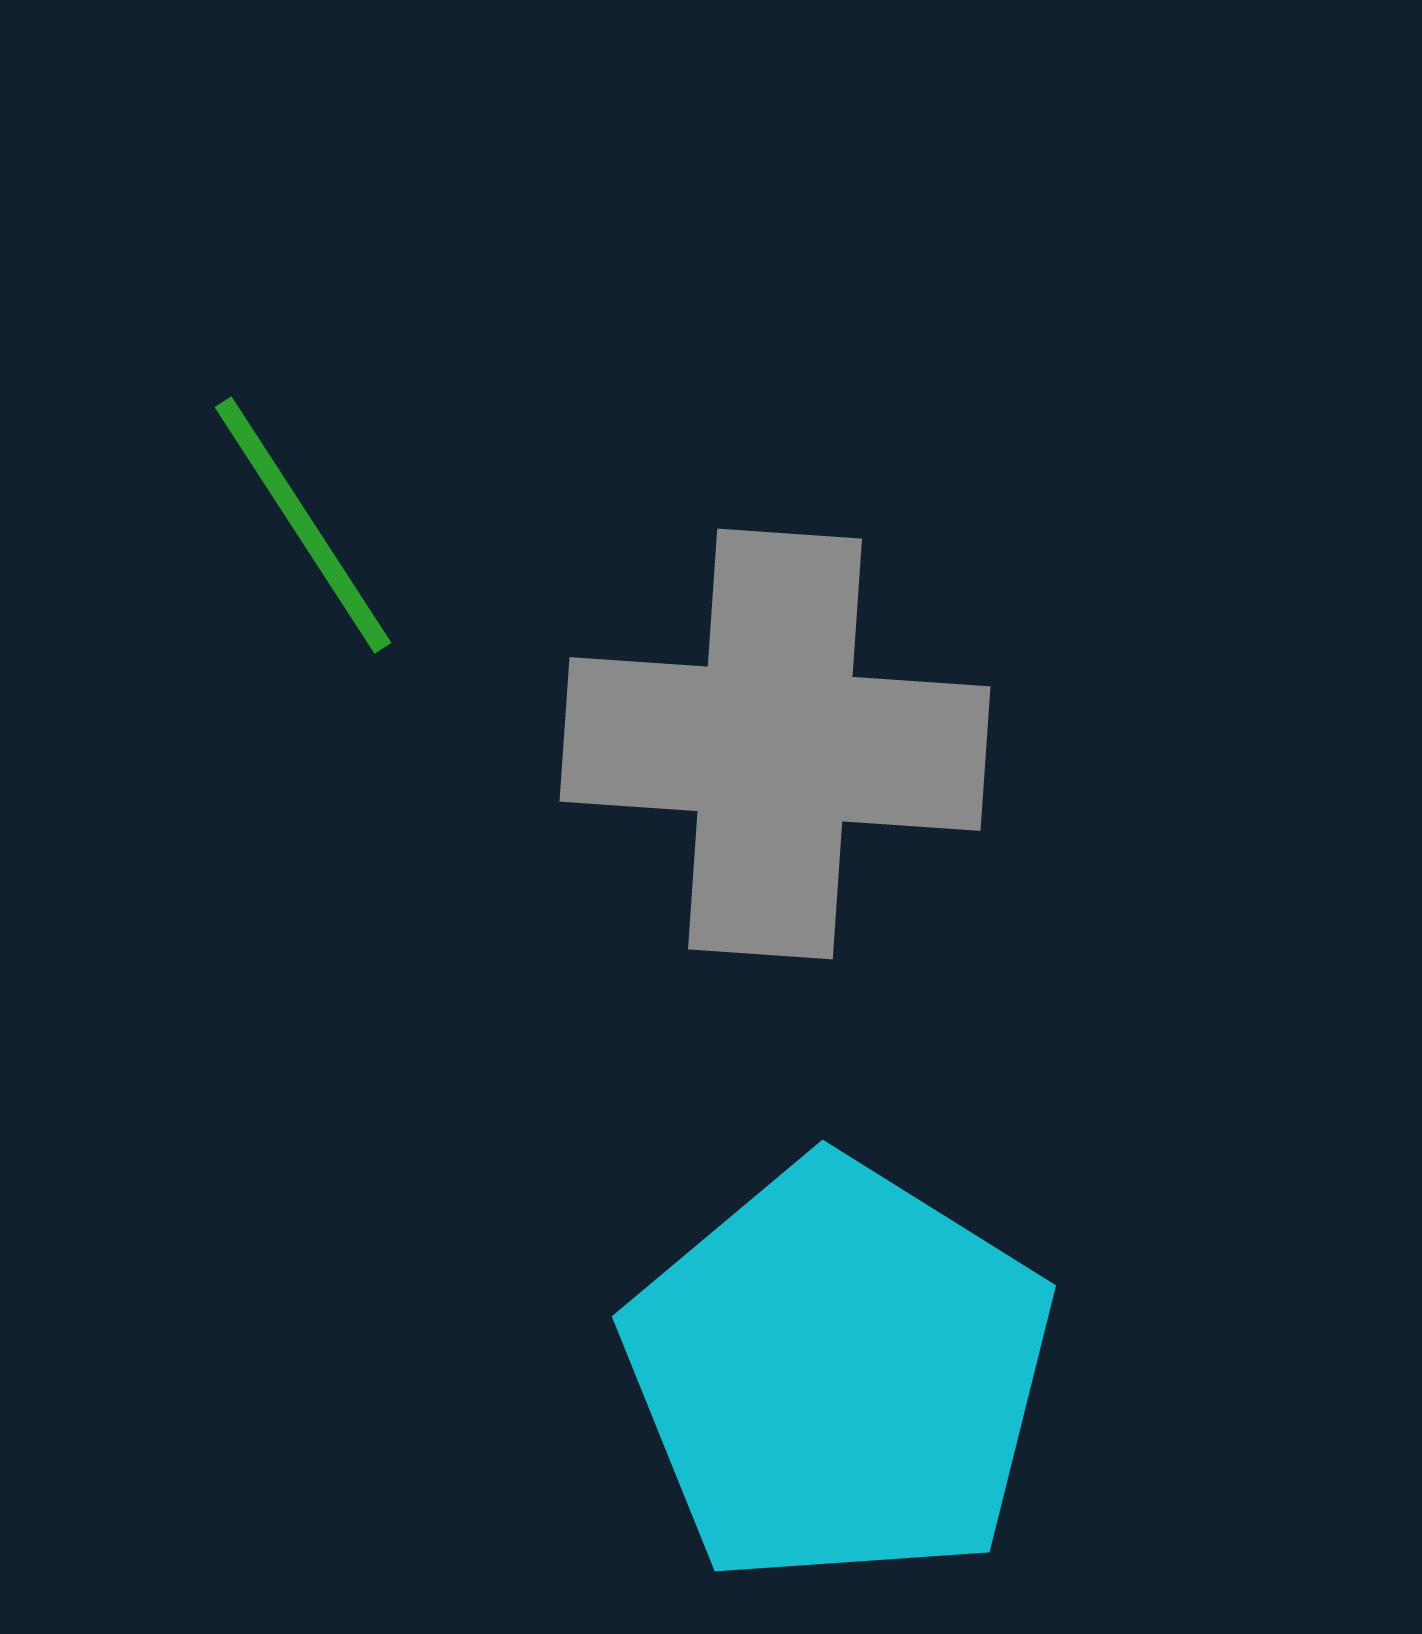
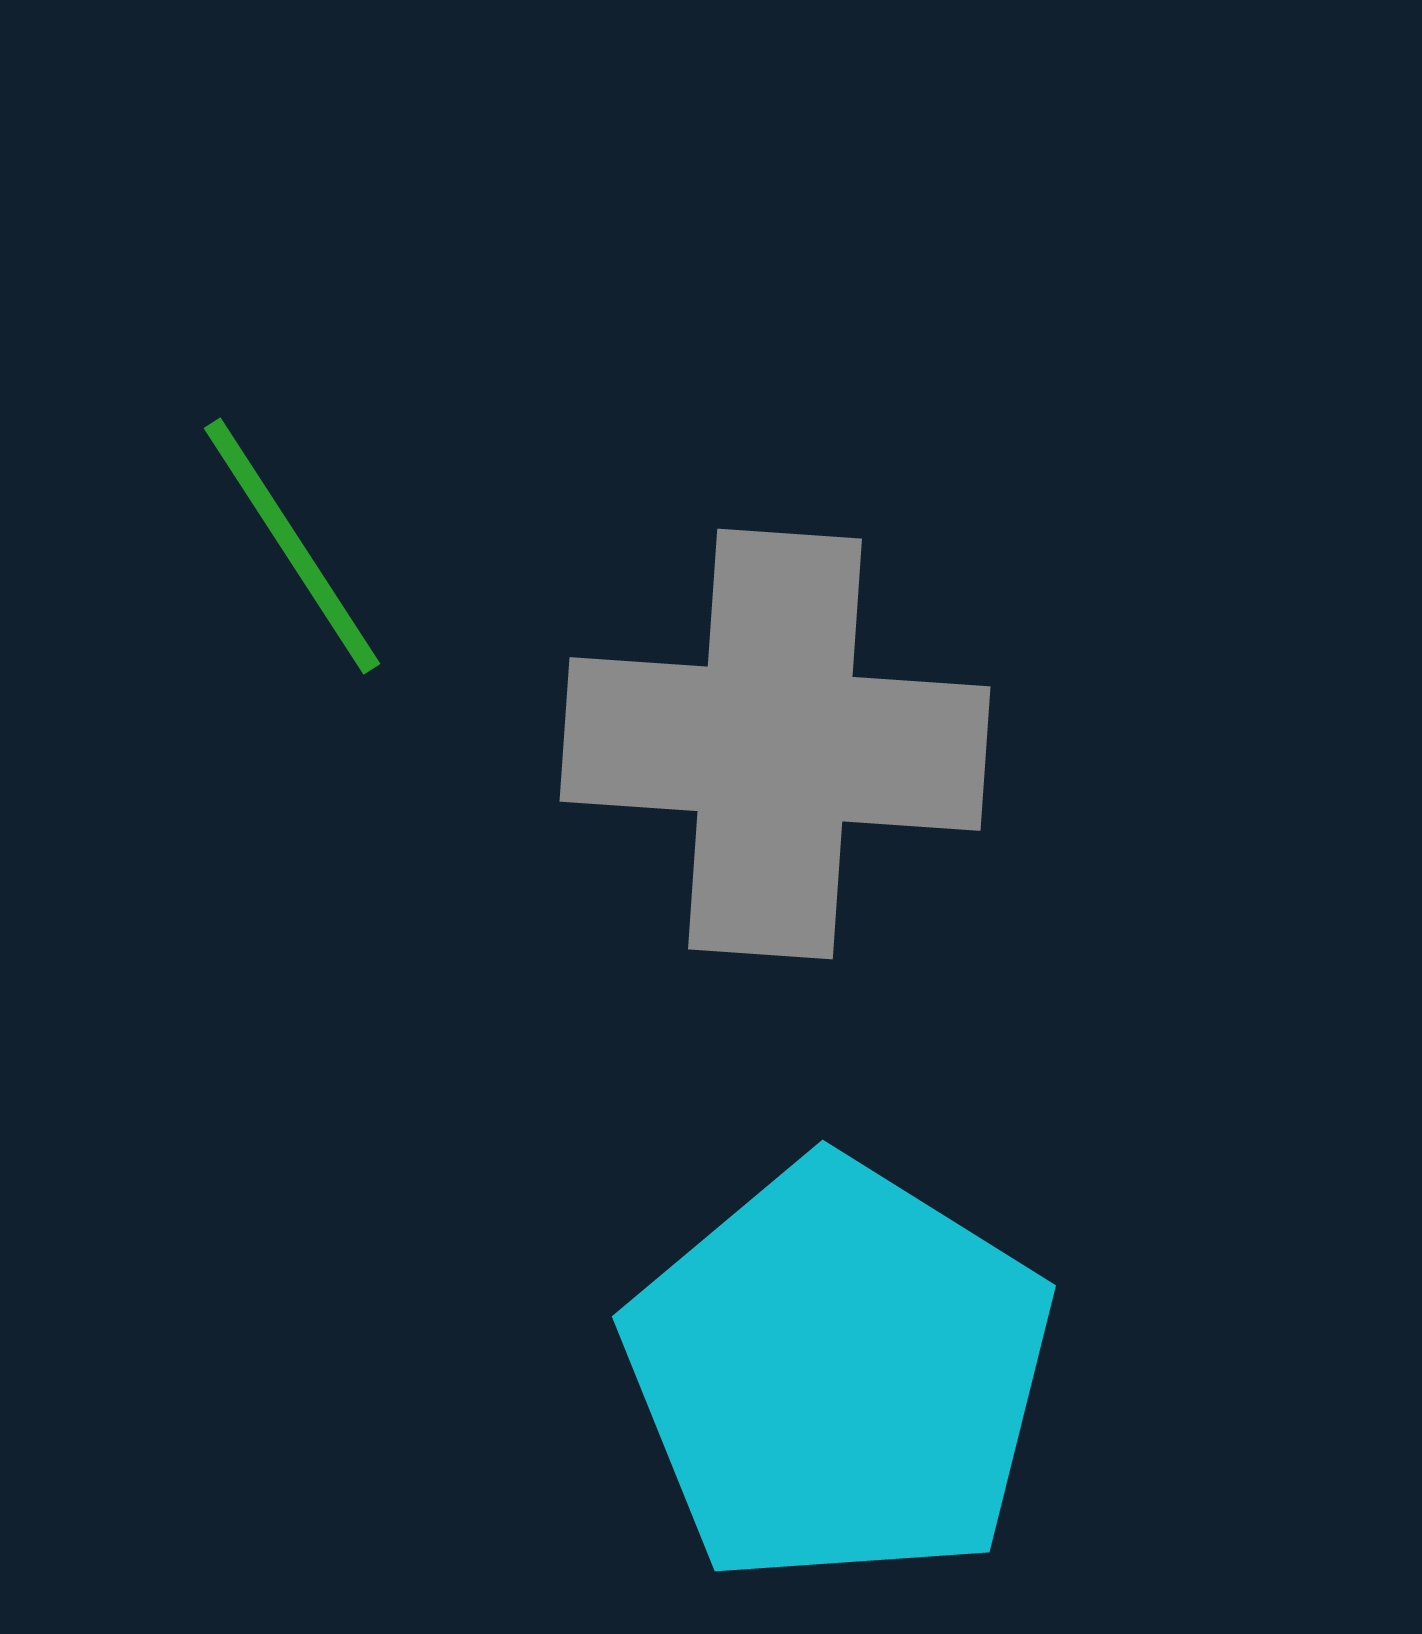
green line: moved 11 px left, 21 px down
